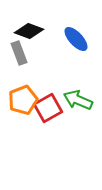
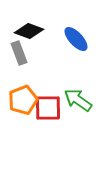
green arrow: rotated 12 degrees clockwise
red square: rotated 28 degrees clockwise
